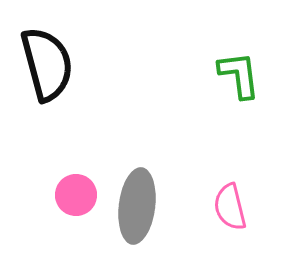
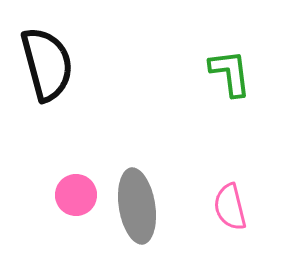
green L-shape: moved 9 px left, 2 px up
gray ellipse: rotated 16 degrees counterclockwise
